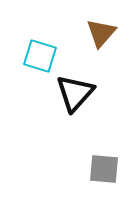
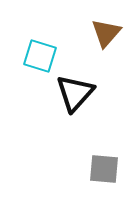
brown triangle: moved 5 px right
